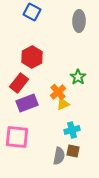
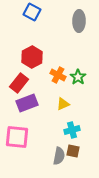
orange cross: moved 17 px up; rotated 21 degrees counterclockwise
